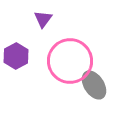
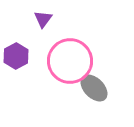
gray ellipse: moved 3 px down; rotated 12 degrees counterclockwise
